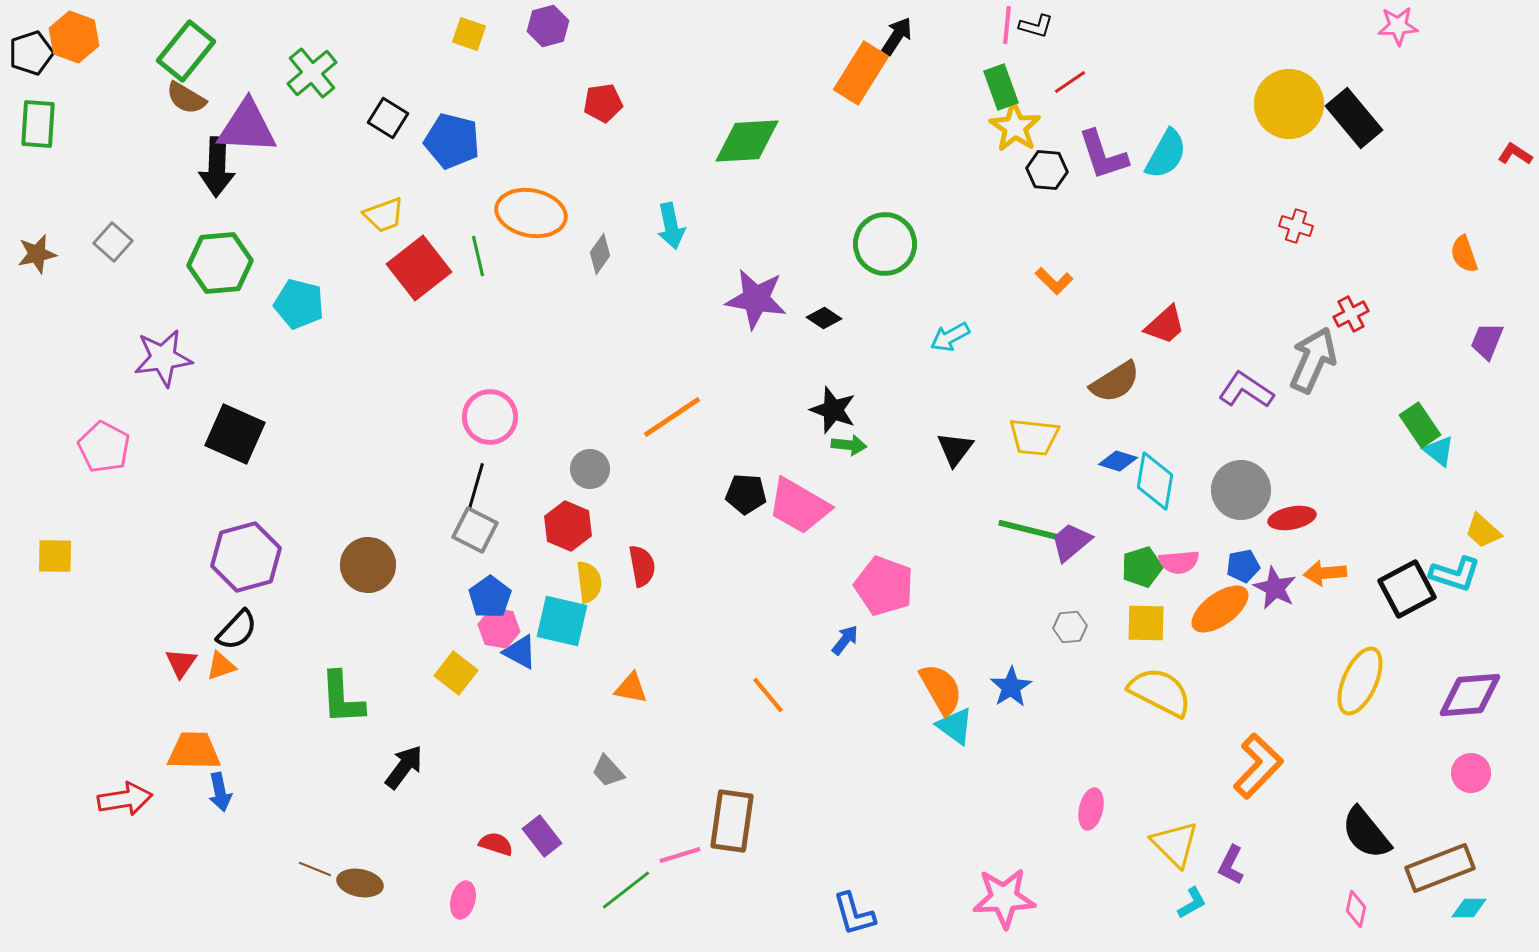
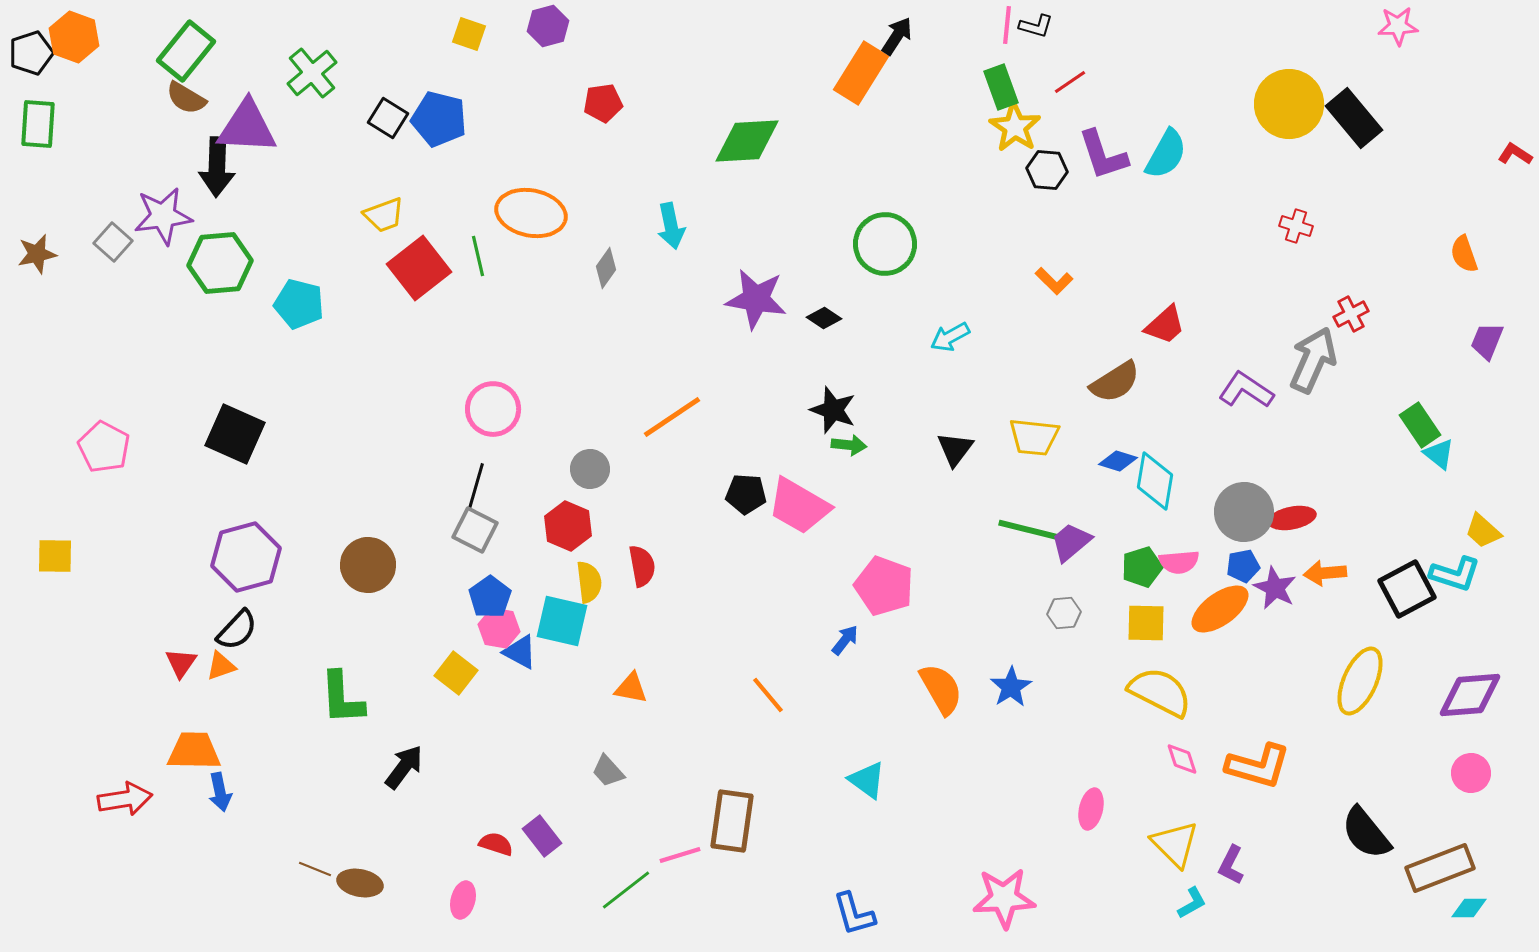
blue pentagon at (452, 141): moved 13 px left, 22 px up
gray diamond at (600, 254): moved 6 px right, 14 px down
purple star at (163, 358): moved 142 px up
pink circle at (490, 417): moved 3 px right, 8 px up
cyan triangle at (1439, 451): moved 3 px down
gray circle at (1241, 490): moved 3 px right, 22 px down
gray hexagon at (1070, 627): moved 6 px left, 14 px up
cyan triangle at (955, 726): moved 88 px left, 54 px down
orange L-shape at (1258, 766): rotated 62 degrees clockwise
pink diamond at (1356, 909): moved 174 px left, 150 px up; rotated 30 degrees counterclockwise
